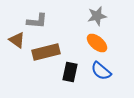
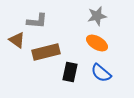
orange ellipse: rotated 10 degrees counterclockwise
blue semicircle: moved 2 px down
